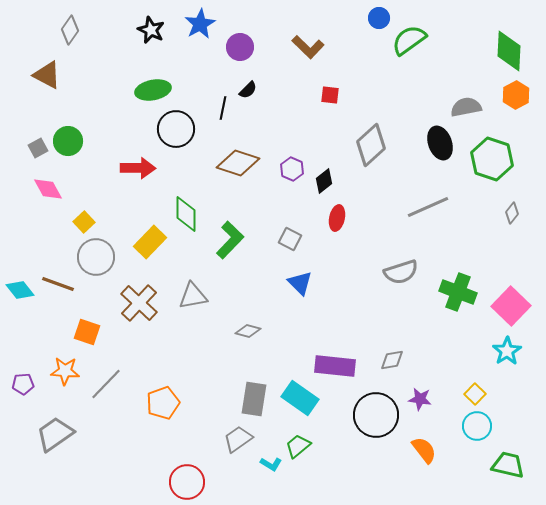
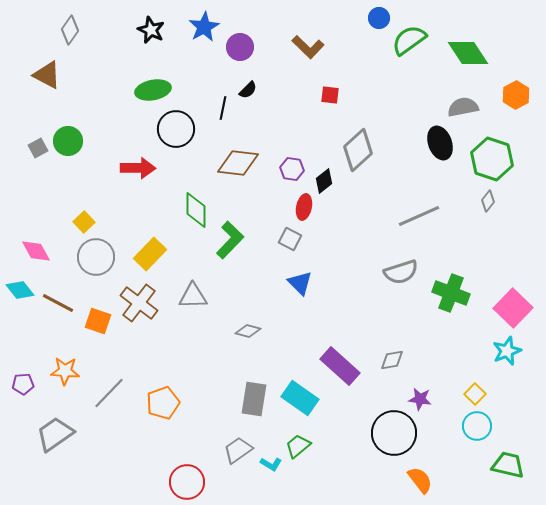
blue star at (200, 24): moved 4 px right, 3 px down
green diamond at (509, 51): moved 41 px left, 2 px down; rotated 36 degrees counterclockwise
gray semicircle at (466, 107): moved 3 px left
gray diamond at (371, 145): moved 13 px left, 5 px down
brown diamond at (238, 163): rotated 12 degrees counterclockwise
purple hexagon at (292, 169): rotated 15 degrees counterclockwise
pink diamond at (48, 189): moved 12 px left, 62 px down
gray line at (428, 207): moved 9 px left, 9 px down
gray diamond at (512, 213): moved 24 px left, 12 px up
green diamond at (186, 214): moved 10 px right, 4 px up
red ellipse at (337, 218): moved 33 px left, 11 px up
yellow rectangle at (150, 242): moved 12 px down
brown line at (58, 284): moved 19 px down; rotated 8 degrees clockwise
green cross at (458, 292): moved 7 px left, 1 px down
gray triangle at (193, 296): rotated 8 degrees clockwise
brown cross at (139, 303): rotated 6 degrees counterclockwise
pink square at (511, 306): moved 2 px right, 2 px down
orange square at (87, 332): moved 11 px right, 11 px up
cyan star at (507, 351): rotated 12 degrees clockwise
purple rectangle at (335, 366): moved 5 px right; rotated 36 degrees clockwise
gray line at (106, 384): moved 3 px right, 9 px down
black circle at (376, 415): moved 18 px right, 18 px down
gray trapezoid at (238, 439): moved 11 px down
orange semicircle at (424, 450): moved 4 px left, 30 px down
